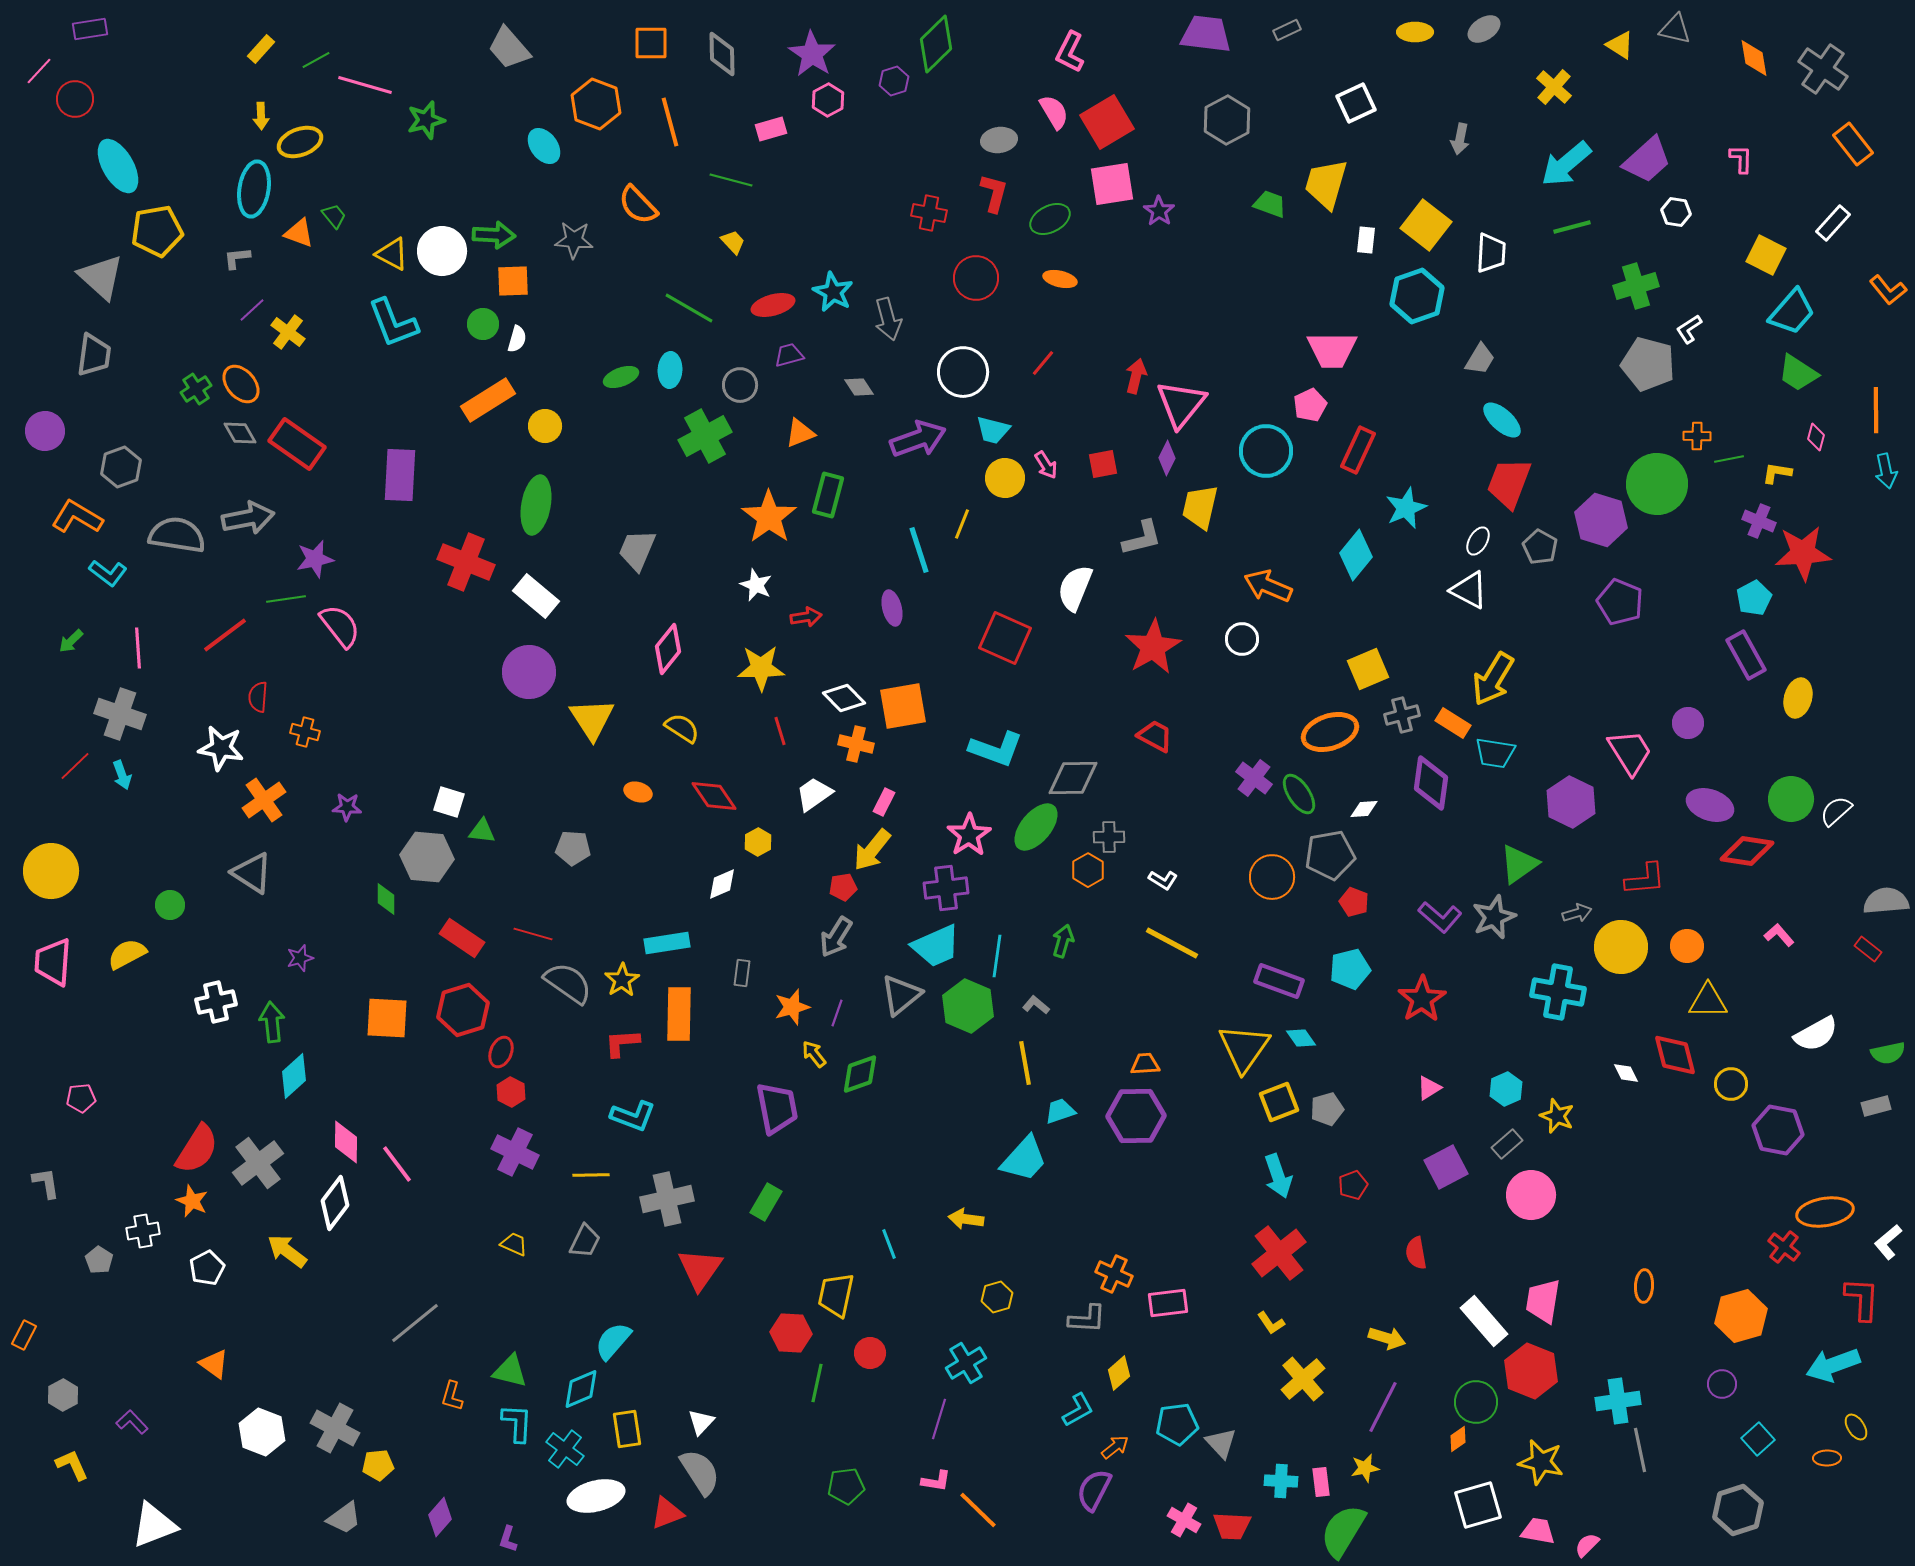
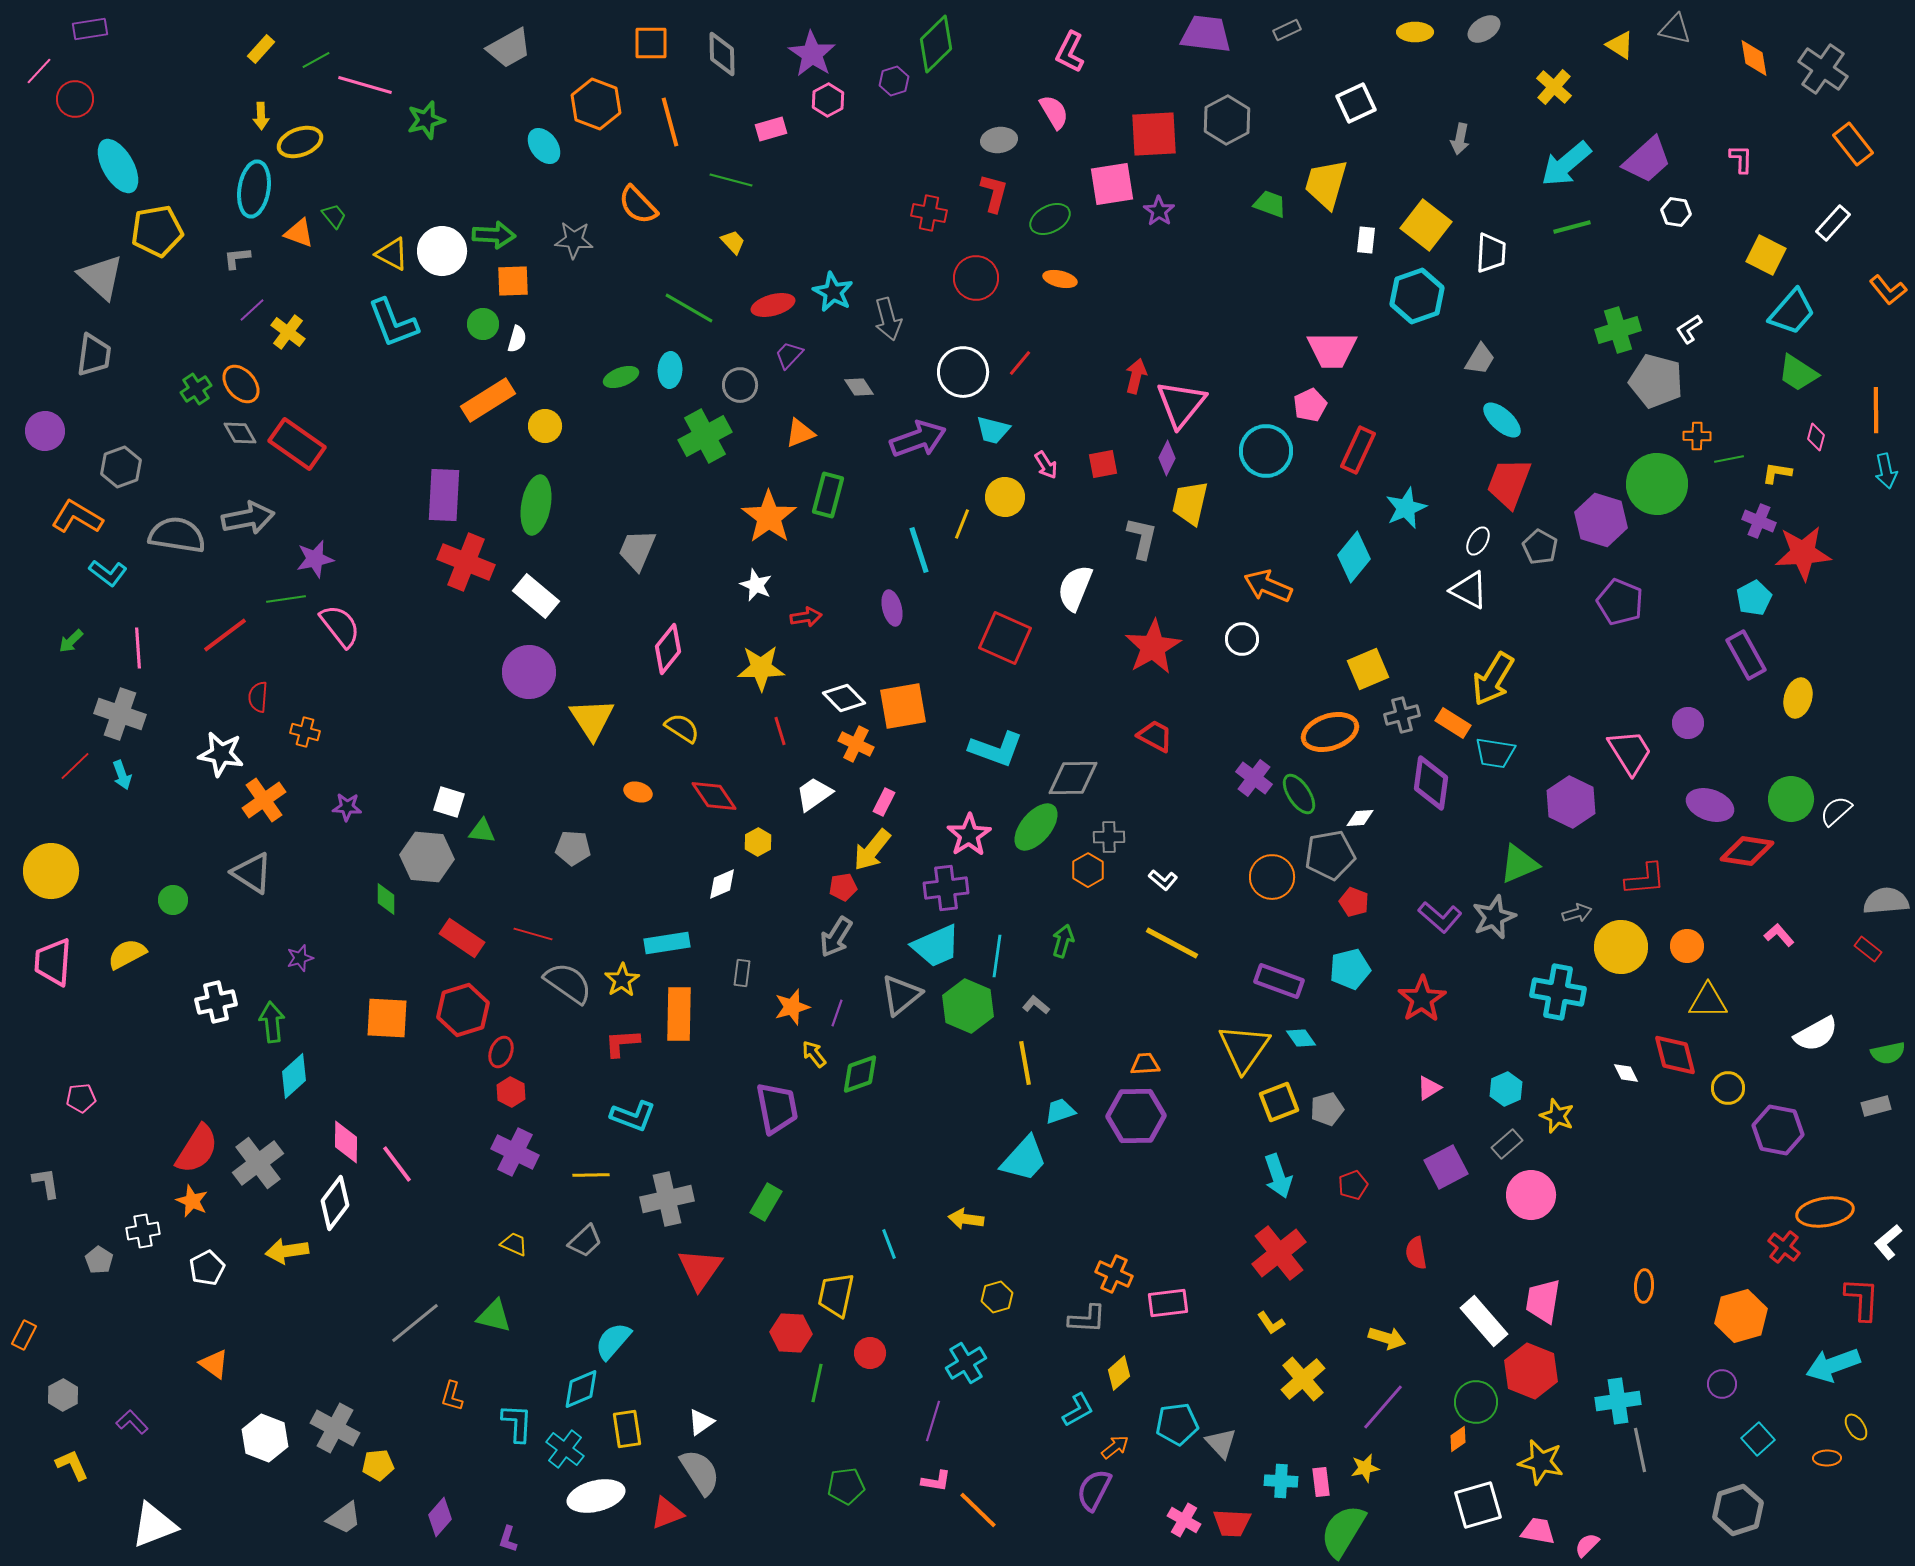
gray trapezoid at (509, 48): rotated 78 degrees counterclockwise
red square at (1107, 122): moved 47 px right, 12 px down; rotated 28 degrees clockwise
green cross at (1636, 286): moved 18 px left, 44 px down
purple trapezoid at (789, 355): rotated 32 degrees counterclockwise
red line at (1043, 363): moved 23 px left
gray pentagon at (1648, 364): moved 8 px right, 17 px down
purple rectangle at (400, 475): moved 44 px right, 20 px down
yellow circle at (1005, 478): moved 19 px down
yellow trapezoid at (1200, 507): moved 10 px left, 4 px up
gray L-shape at (1142, 538): rotated 63 degrees counterclockwise
cyan diamond at (1356, 555): moved 2 px left, 2 px down
orange cross at (856, 744): rotated 12 degrees clockwise
white star at (221, 748): moved 6 px down
white diamond at (1364, 809): moved 4 px left, 9 px down
green triangle at (1519, 864): rotated 12 degrees clockwise
white L-shape at (1163, 880): rotated 8 degrees clockwise
green circle at (170, 905): moved 3 px right, 5 px up
yellow circle at (1731, 1084): moved 3 px left, 4 px down
gray trapezoid at (585, 1241): rotated 21 degrees clockwise
yellow arrow at (287, 1251): rotated 45 degrees counterclockwise
green triangle at (510, 1371): moved 16 px left, 55 px up
purple line at (1383, 1407): rotated 14 degrees clockwise
purple line at (939, 1419): moved 6 px left, 2 px down
white triangle at (701, 1422): rotated 12 degrees clockwise
white hexagon at (262, 1432): moved 3 px right, 6 px down
red trapezoid at (1232, 1526): moved 3 px up
